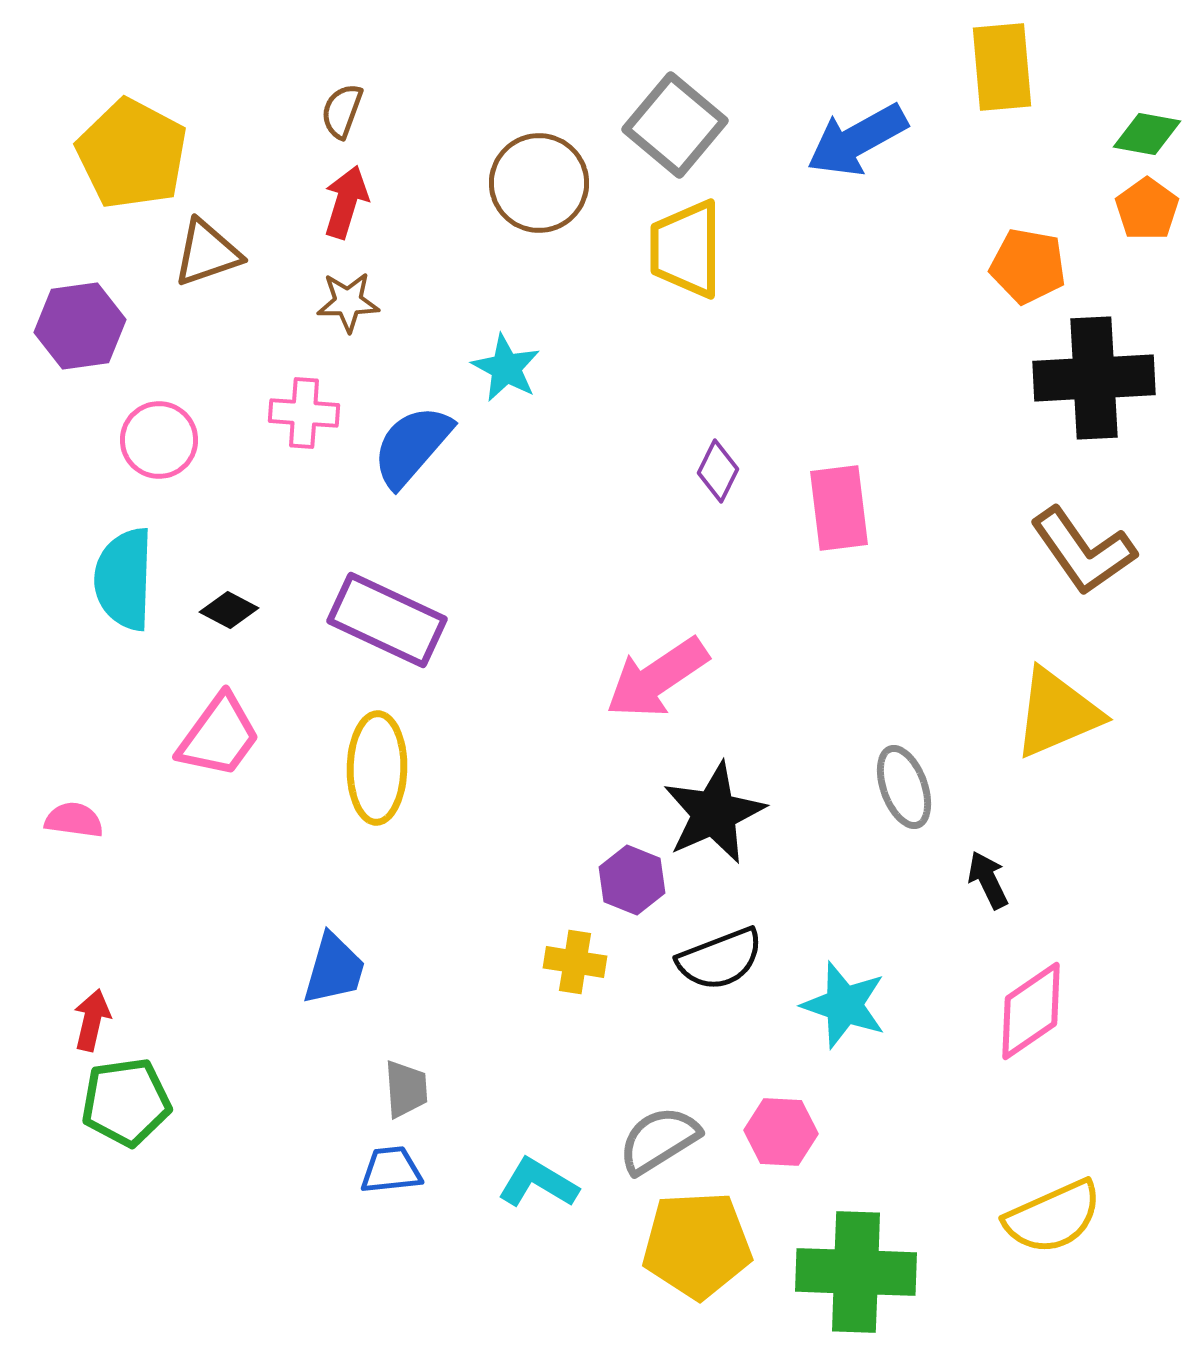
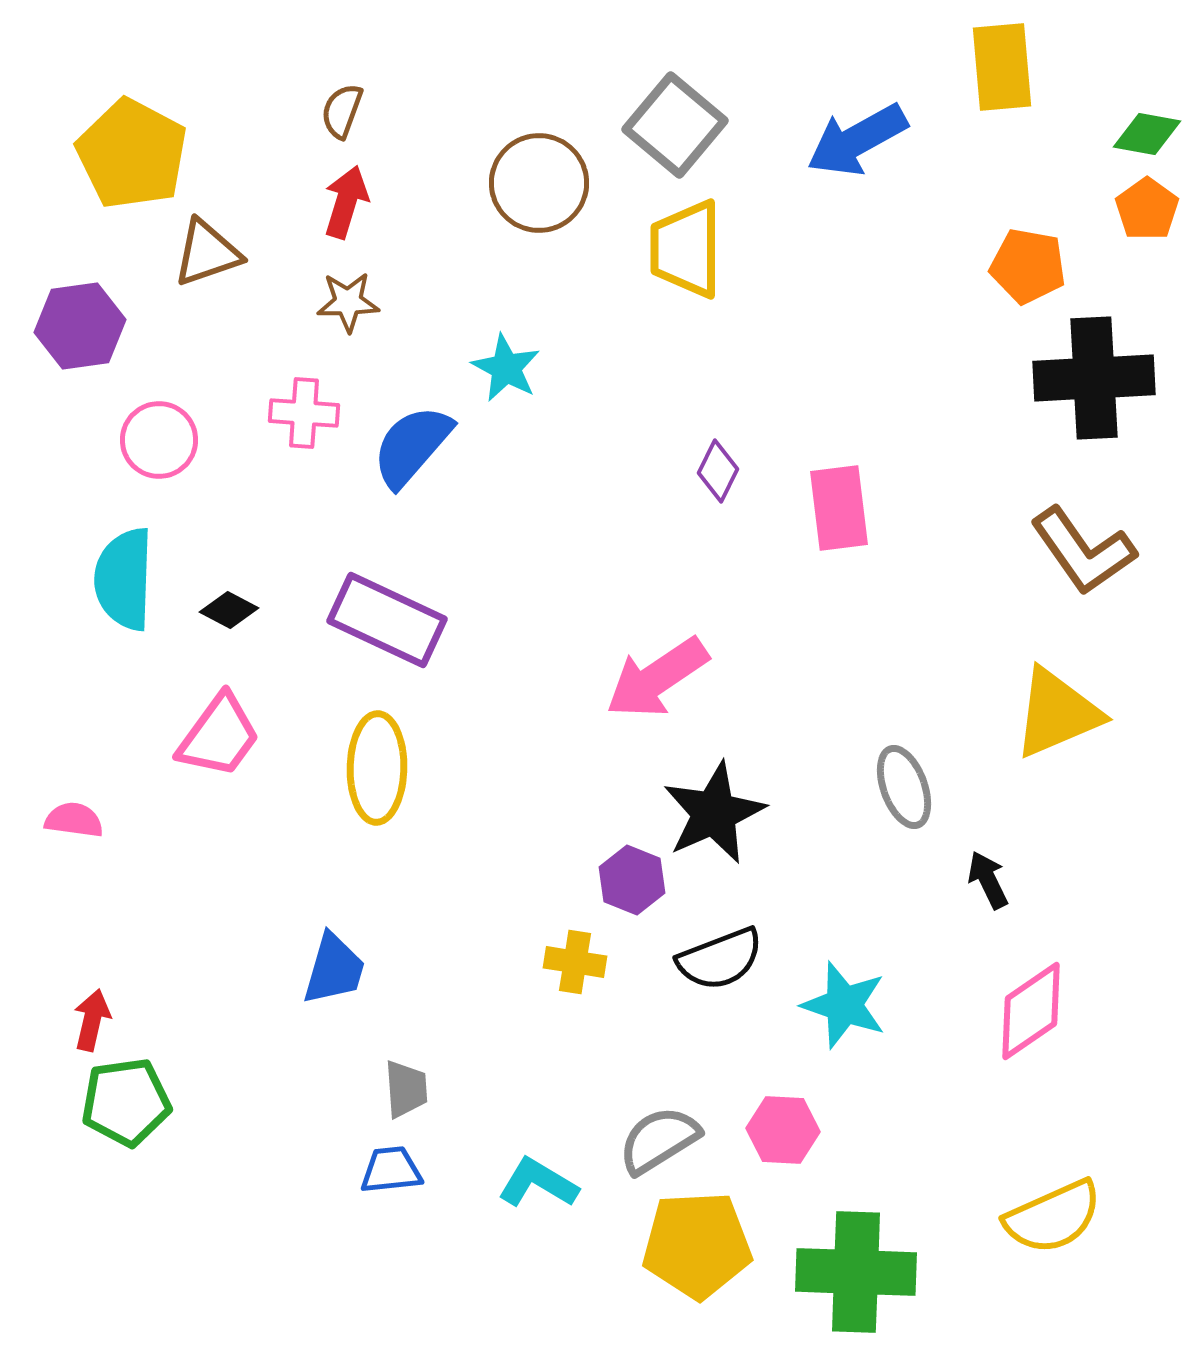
pink hexagon at (781, 1132): moved 2 px right, 2 px up
